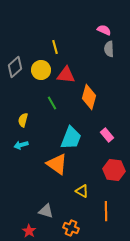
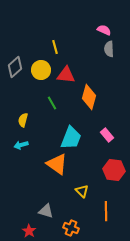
yellow triangle: rotated 16 degrees clockwise
